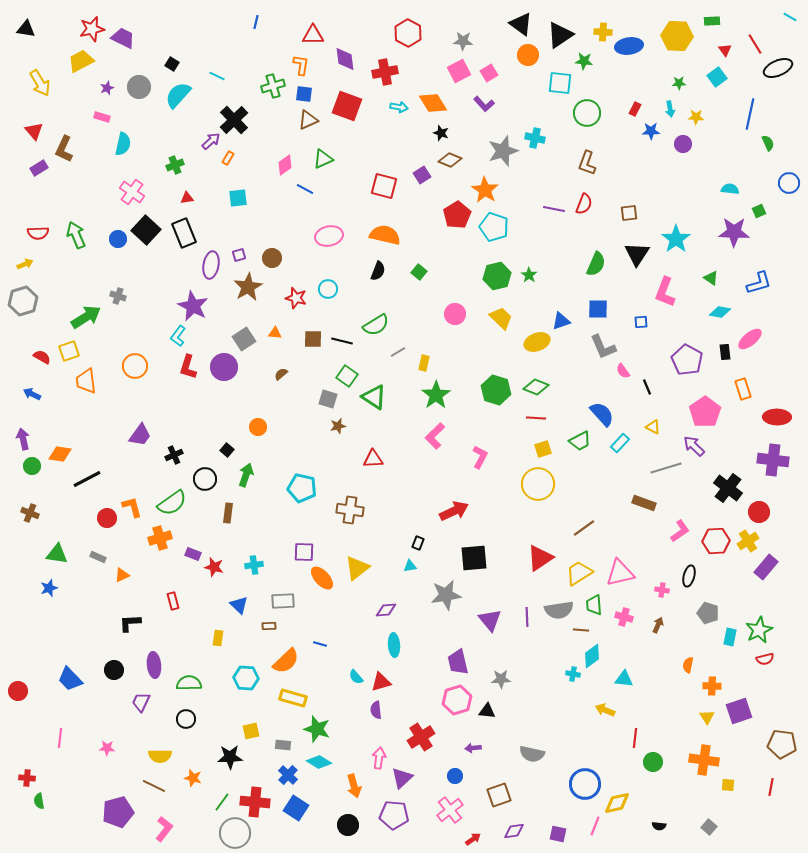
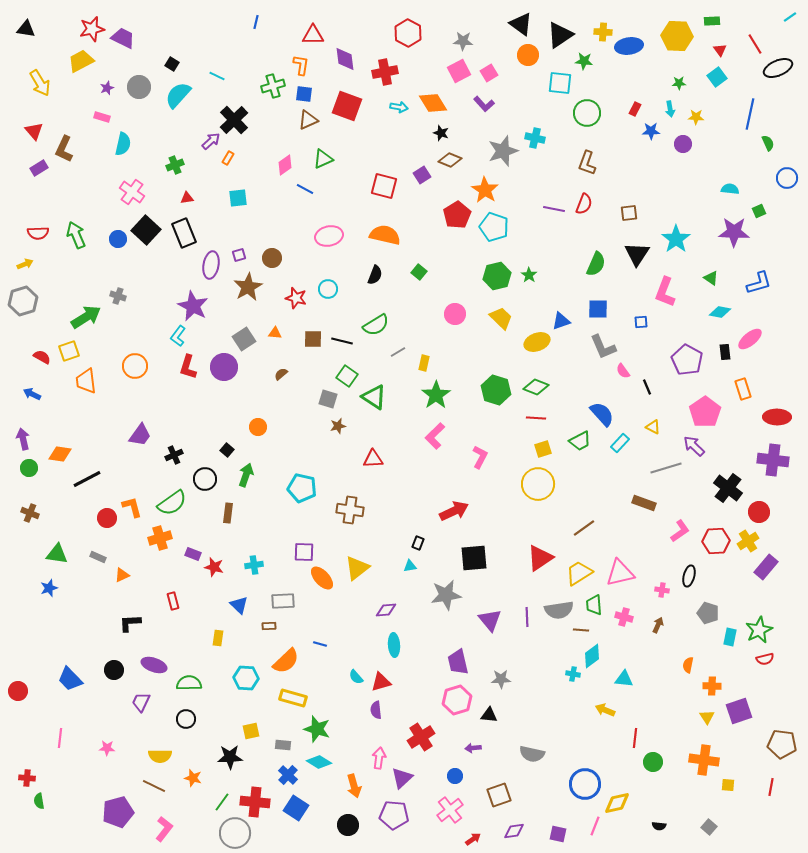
cyan line at (790, 17): rotated 64 degrees counterclockwise
red triangle at (725, 50): moved 5 px left
blue circle at (789, 183): moved 2 px left, 5 px up
black semicircle at (378, 271): moved 3 px left, 4 px down
green circle at (32, 466): moved 3 px left, 2 px down
purple ellipse at (154, 665): rotated 65 degrees counterclockwise
black triangle at (487, 711): moved 2 px right, 4 px down
